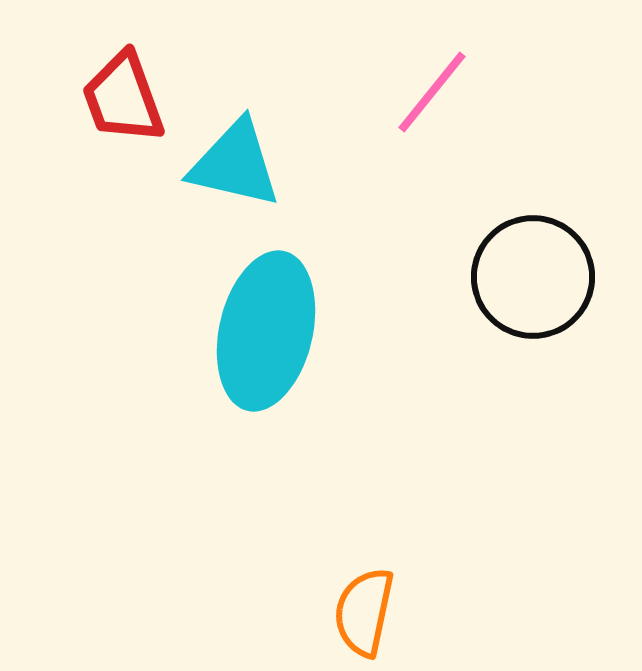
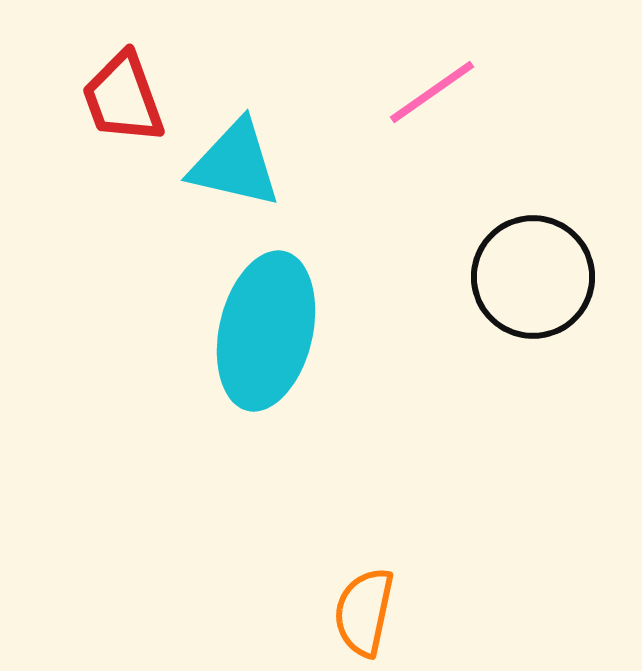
pink line: rotated 16 degrees clockwise
